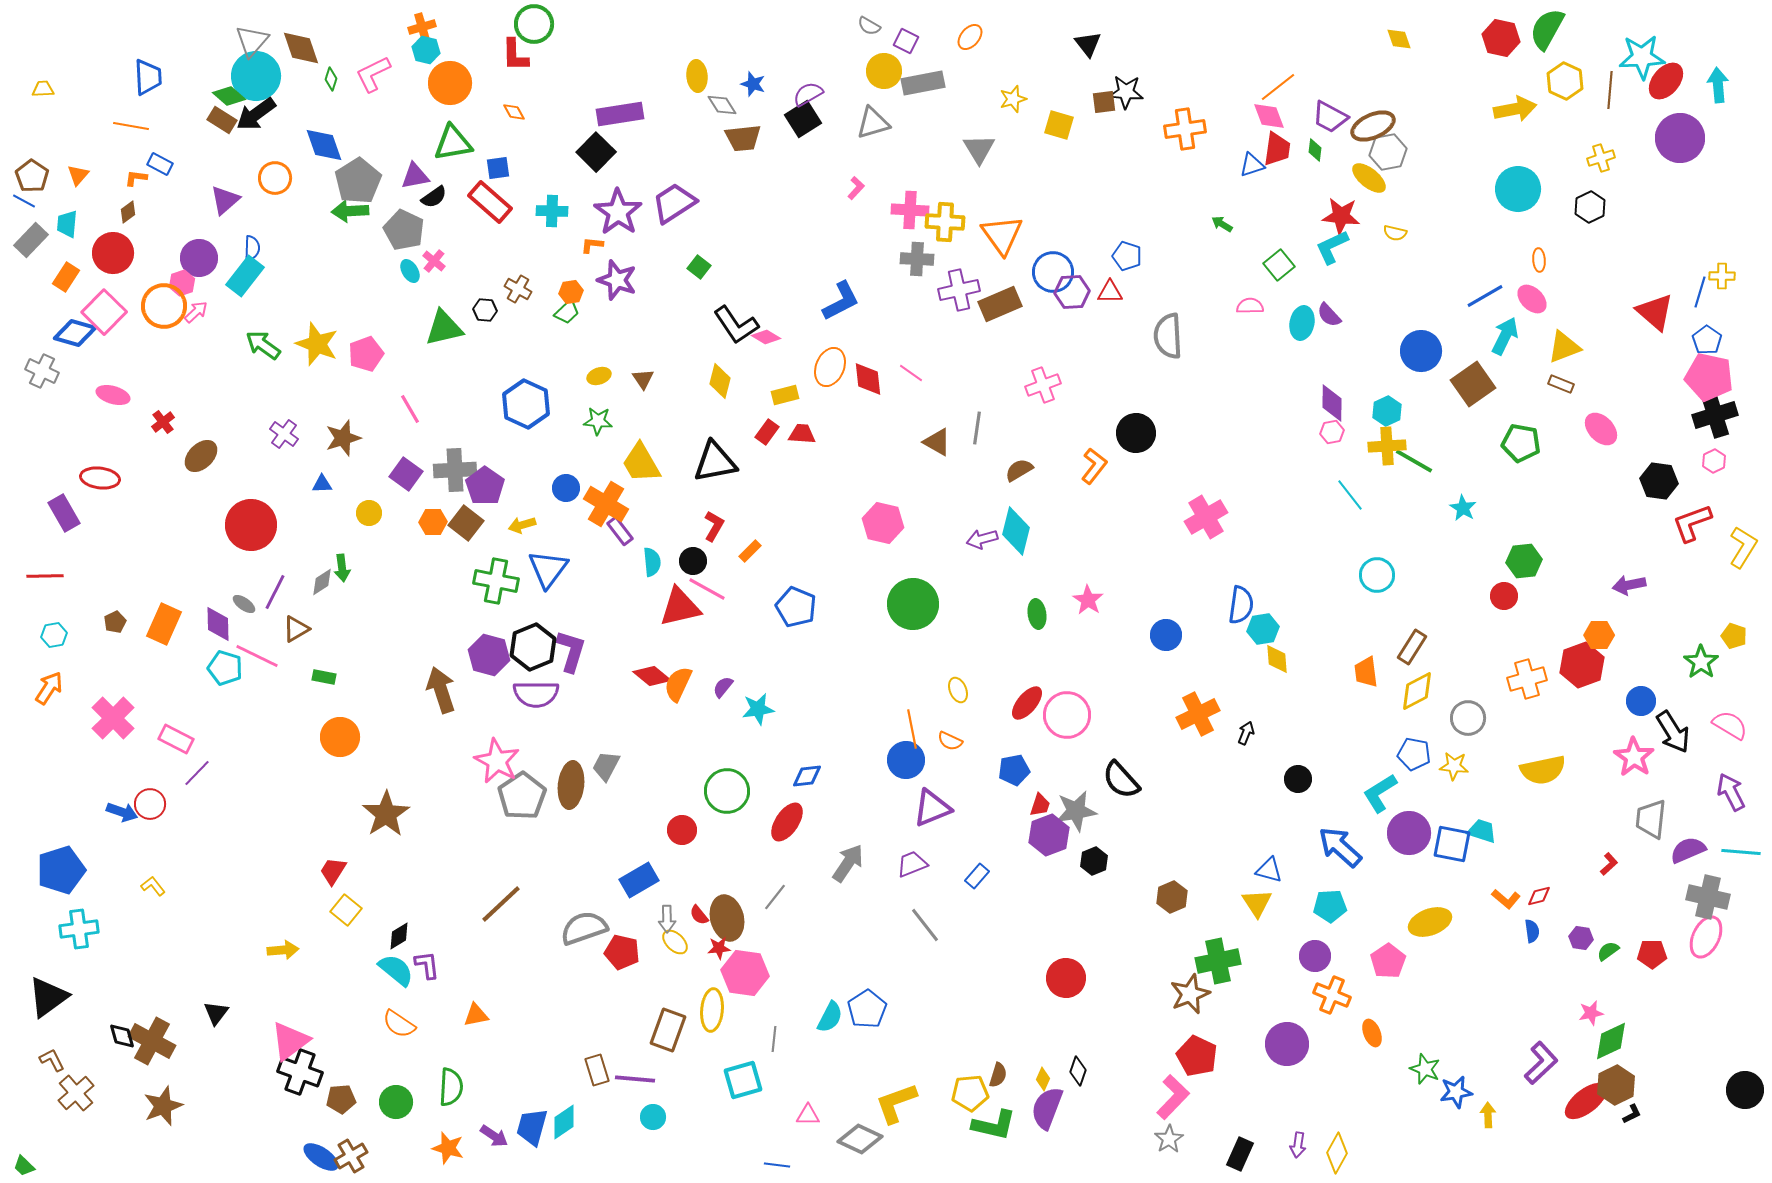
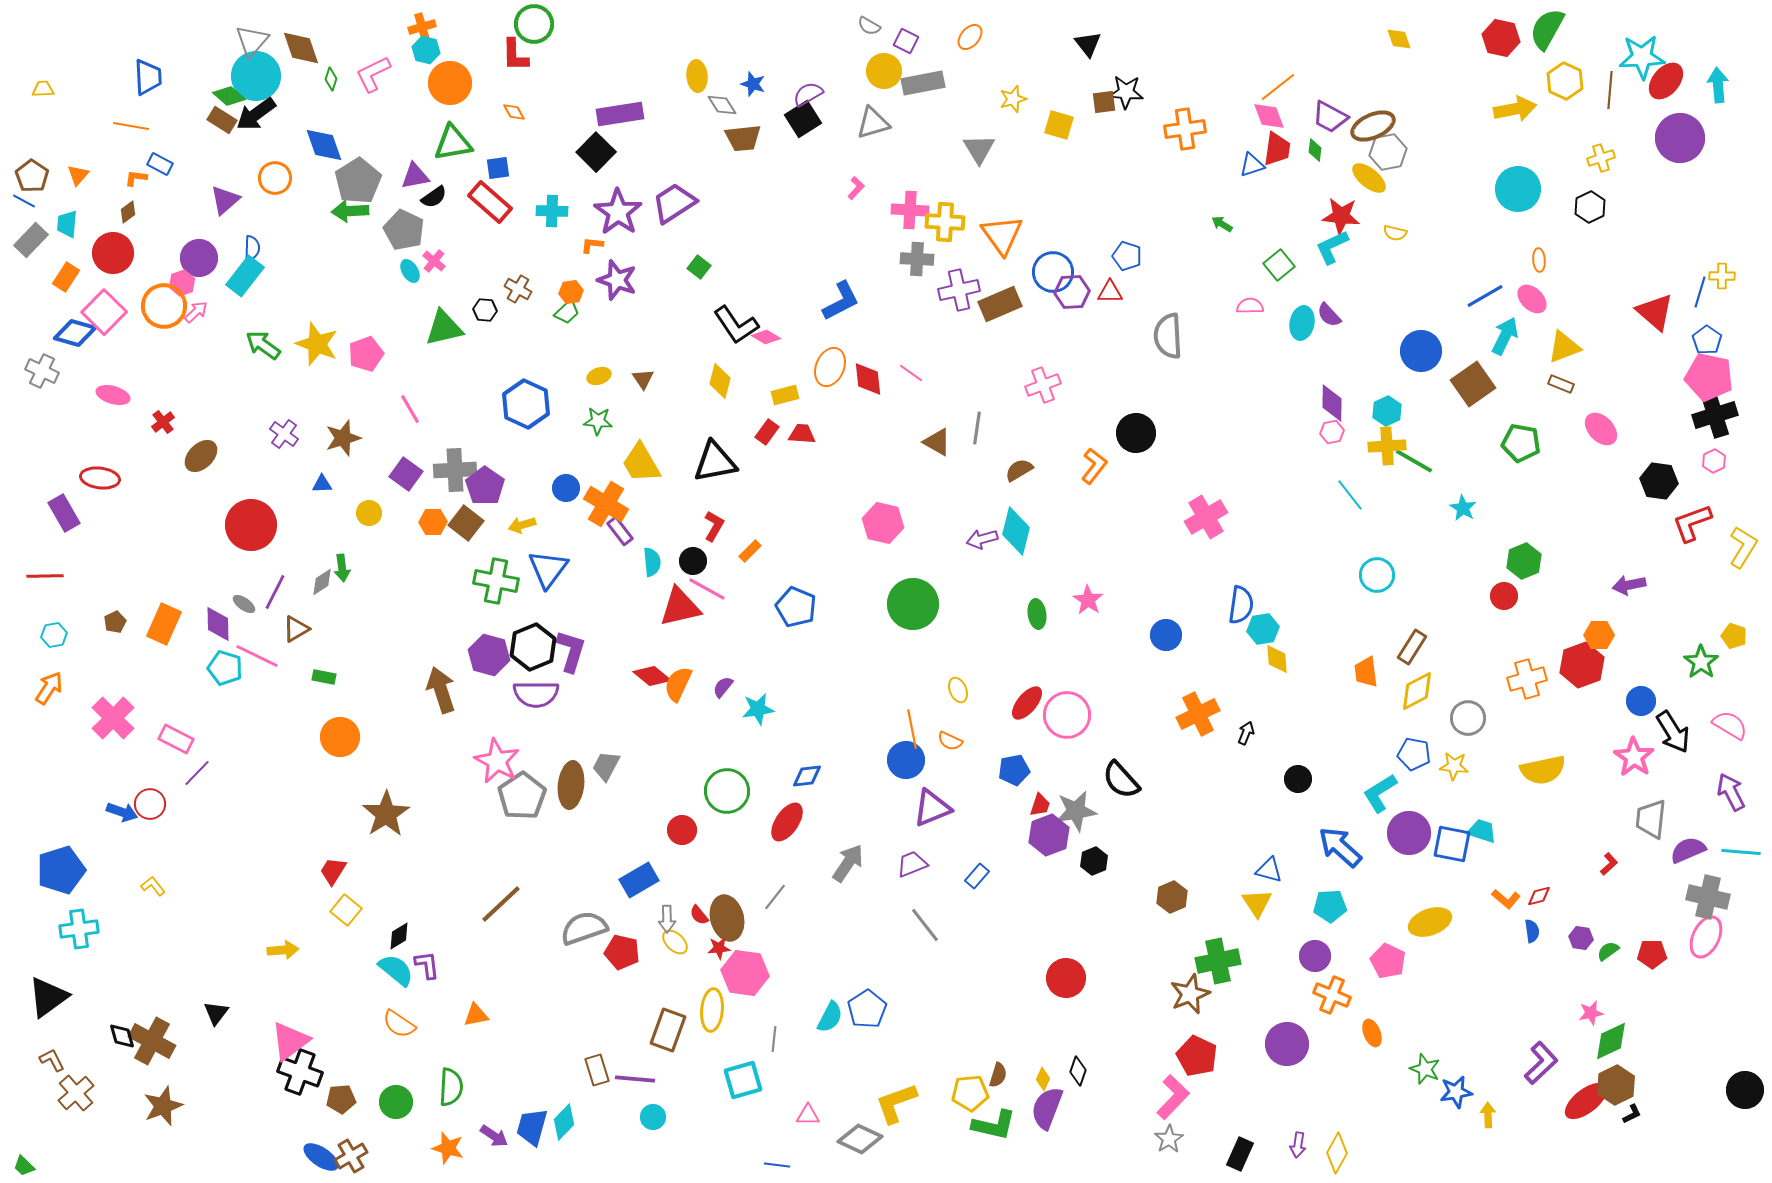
green hexagon at (1524, 561): rotated 16 degrees counterclockwise
pink pentagon at (1388, 961): rotated 12 degrees counterclockwise
cyan diamond at (564, 1122): rotated 12 degrees counterclockwise
